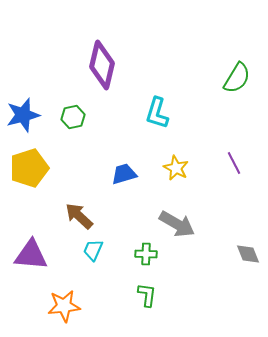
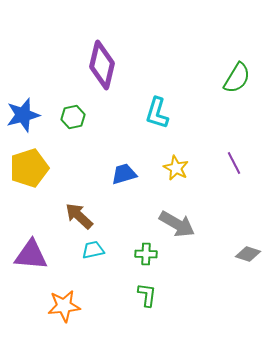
cyan trapezoid: rotated 55 degrees clockwise
gray diamond: rotated 50 degrees counterclockwise
